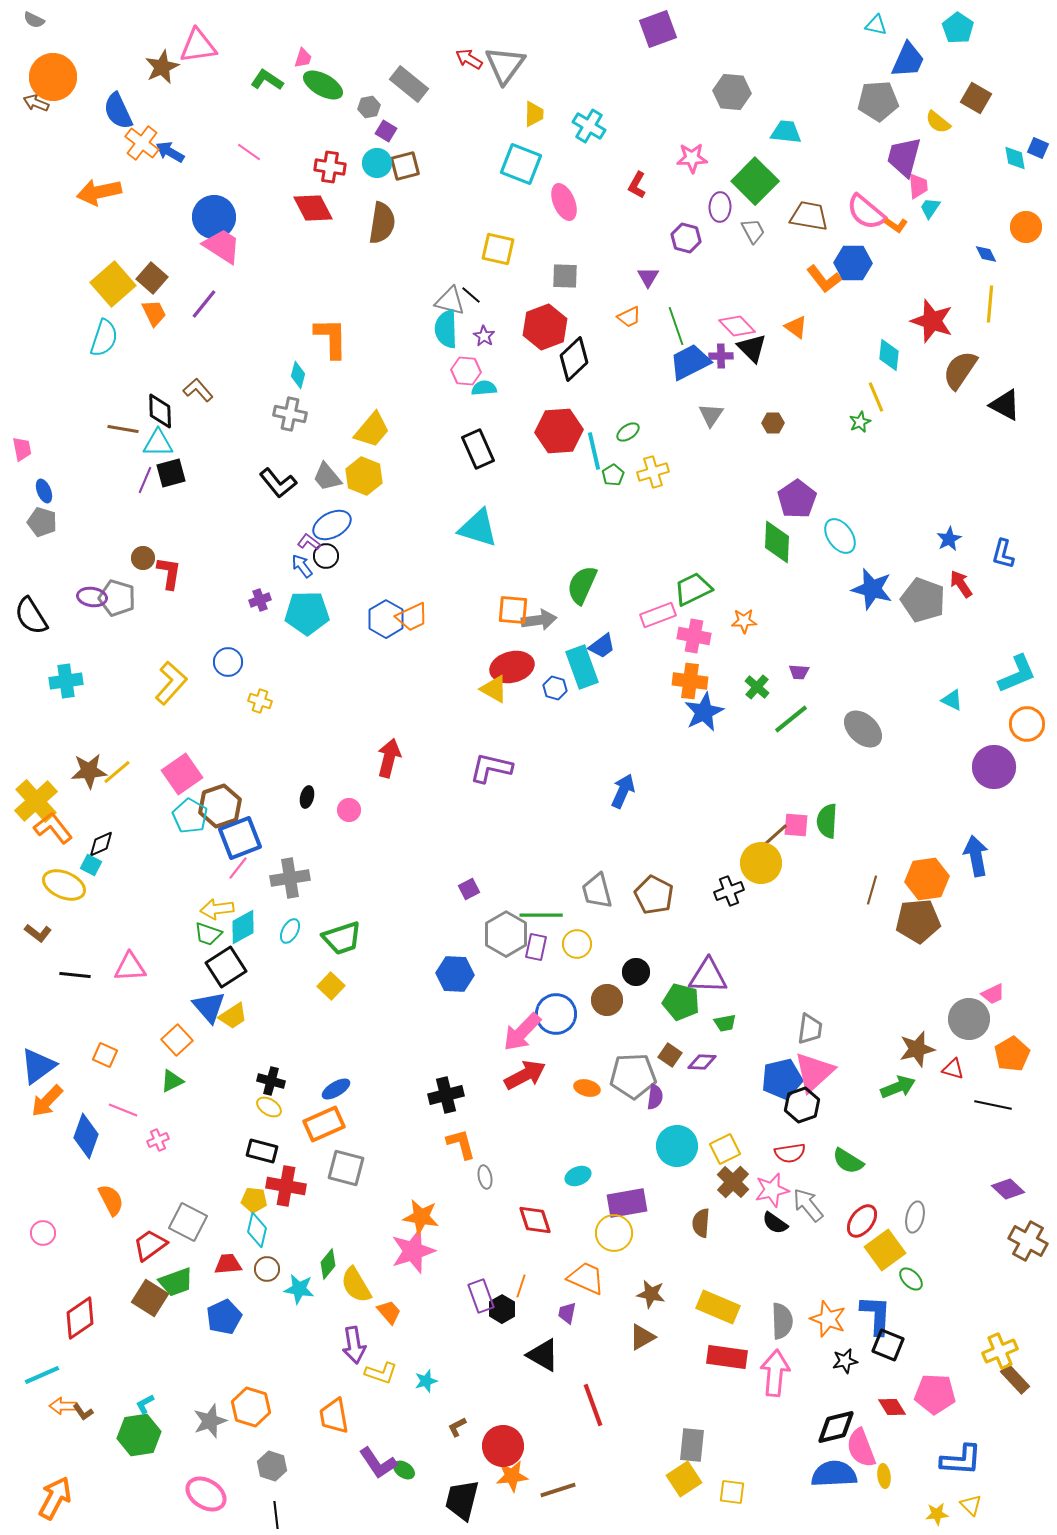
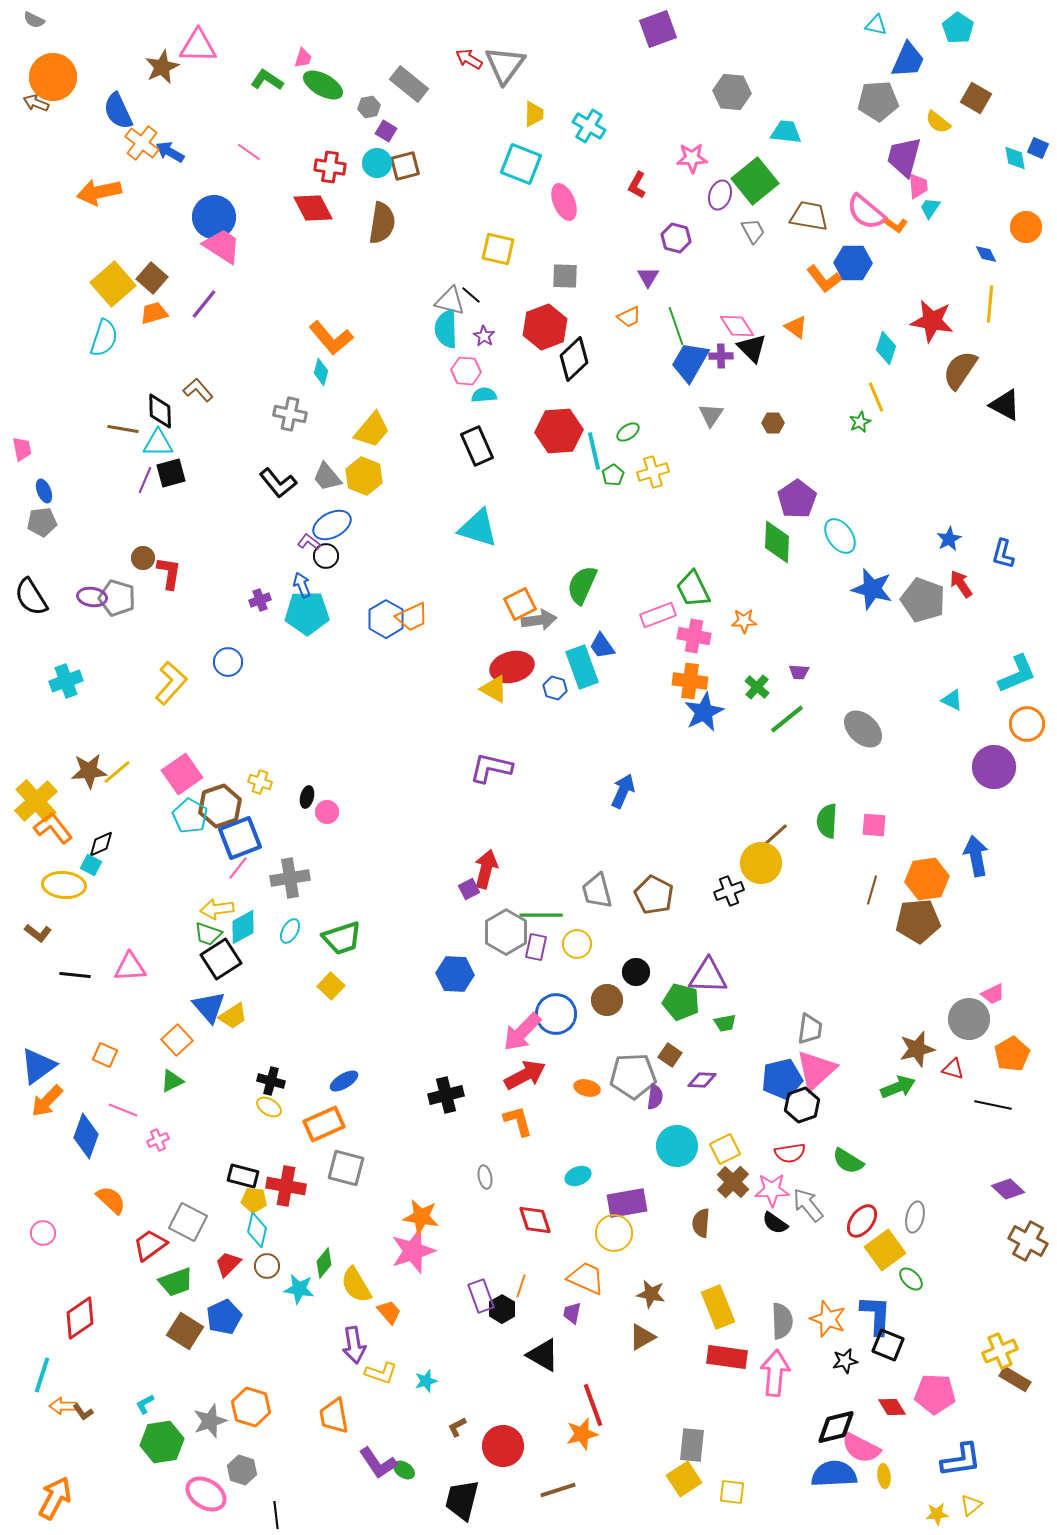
pink triangle at (198, 46): rotated 9 degrees clockwise
green square at (755, 181): rotated 6 degrees clockwise
purple ellipse at (720, 207): moved 12 px up; rotated 16 degrees clockwise
purple hexagon at (686, 238): moved 10 px left
orange trapezoid at (154, 313): rotated 80 degrees counterclockwise
red star at (932, 321): rotated 9 degrees counterclockwise
pink diamond at (737, 326): rotated 12 degrees clockwise
orange L-shape at (331, 338): rotated 141 degrees clockwise
cyan diamond at (889, 355): moved 3 px left, 7 px up; rotated 12 degrees clockwise
blue trapezoid at (690, 362): rotated 33 degrees counterclockwise
cyan diamond at (298, 375): moved 23 px right, 3 px up
cyan semicircle at (484, 388): moved 7 px down
black rectangle at (478, 449): moved 1 px left, 3 px up
gray pentagon at (42, 522): rotated 24 degrees counterclockwise
blue arrow at (302, 566): moved 19 px down; rotated 15 degrees clockwise
green trapezoid at (693, 589): rotated 90 degrees counterclockwise
orange square at (513, 610): moved 7 px right, 6 px up; rotated 32 degrees counterclockwise
black semicircle at (31, 616): moved 19 px up
blue trapezoid at (602, 646): rotated 92 degrees clockwise
cyan cross at (66, 681): rotated 12 degrees counterclockwise
yellow cross at (260, 701): moved 81 px down
green line at (791, 719): moved 4 px left
red arrow at (389, 758): moved 97 px right, 111 px down
pink circle at (349, 810): moved 22 px left, 2 px down
pink square at (796, 825): moved 78 px right
yellow ellipse at (64, 885): rotated 18 degrees counterclockwise
gray hexagon at (506, 934): moved 2 px up
black square at (226, 967): moved 5 px left, 8 px up
purple diamond at (702, 1062): moved 18 px down
pink triangle at (814, 1072): moved 2 px right, 2 px up
blue ellipse at (336, 1089): moved 8 px right, 8 px up
orange L-shape at (461, 1144): moved 57 px right, 23 px up
black rectangle at (262, 1151): moved 19 px left, 25 px down
pink star at (772, 1190): rotated 12 degrees clockwise
orange semicircle at (111, 1200): rotated 20 degrees counterclockwise
red trapezoid at (228, 1264): rotated 40 degrees counterclockwise
green diamond at (328, 1264): moved 4 px left, 1 px up
brown circle at (267, 1269): moved 3 px up
brown square at (150, 1298): moved 35 px right, 33 px down
yellow rectangle at (718, 1307): rotated 45 degrees clockwise
purple trapezoid at (567, 1313): moved 5 px right
cyan line at (42, 1375): rotated 48 degrees counterclockwise
brown rectangle at (1015, 1379): rotated 16 degrees counterclockwise
green hexagon at (139, 1435): moved 23 px right, 7 px down
pink semicircle at (861, 1448): rotated 42 degrees counterclockwise
blue L-shape at (961, 1460): rotated 12 degrees counterclockwise
gray hexagon at (272, 1466): moved 30 px left, 4 px down
orange star at (512, 1476): moved 70 px right, 42 px up; rotated 8 degrees counterclockwise
yellow triangle at (971, 1505): rotated 35 degrees clockwise
